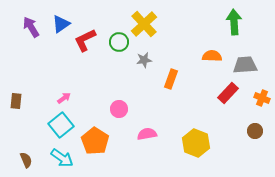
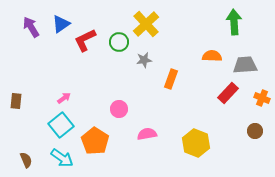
yellow cross: moved 2 px right
